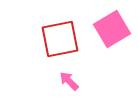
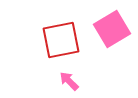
red square: moved 1 px right, 1 px down
